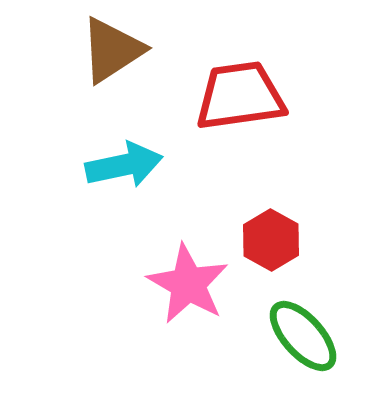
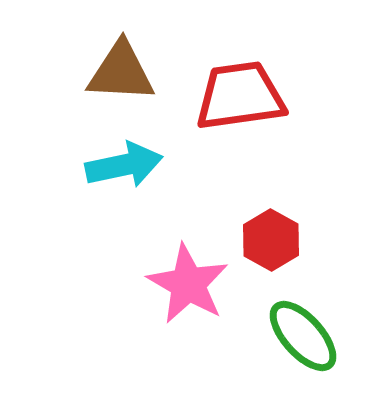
brown triangle: moved 9 px right, 22 px down; rotated 36 degrees clockwise
